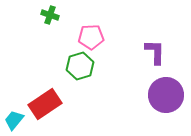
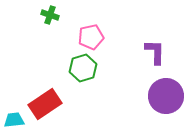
pink pentagon: rotated 10 degrees counterclockwise
green hexagon: moved 3 px right, 2 px down
purple circle: moved 1 px down
cyan trapezoid: rotated 45 degrees clockwise
